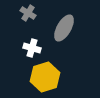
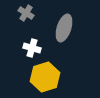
gray cross: moved 2 px left
gray ellipse: rotated 12 degrees counterclockwise
